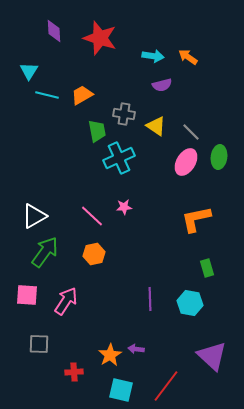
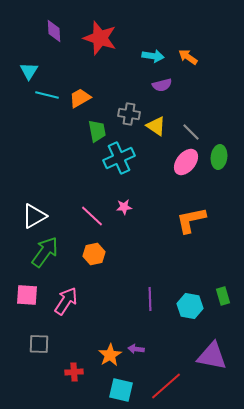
orange trapezoid: moved 2 px left, 3 px down
gray cross: moved 5 px right
pink ellipse: rotated 8 degrees clockwise
orange L-shape: moved 5 px left, 1 px down
green rectangle: moved 16 px right, 28 px down
cyan hexagon: moved 3 px down
purple triangle: rotated 32 degrees counterclockwise
red line: rotated 12 degrees clockwise
